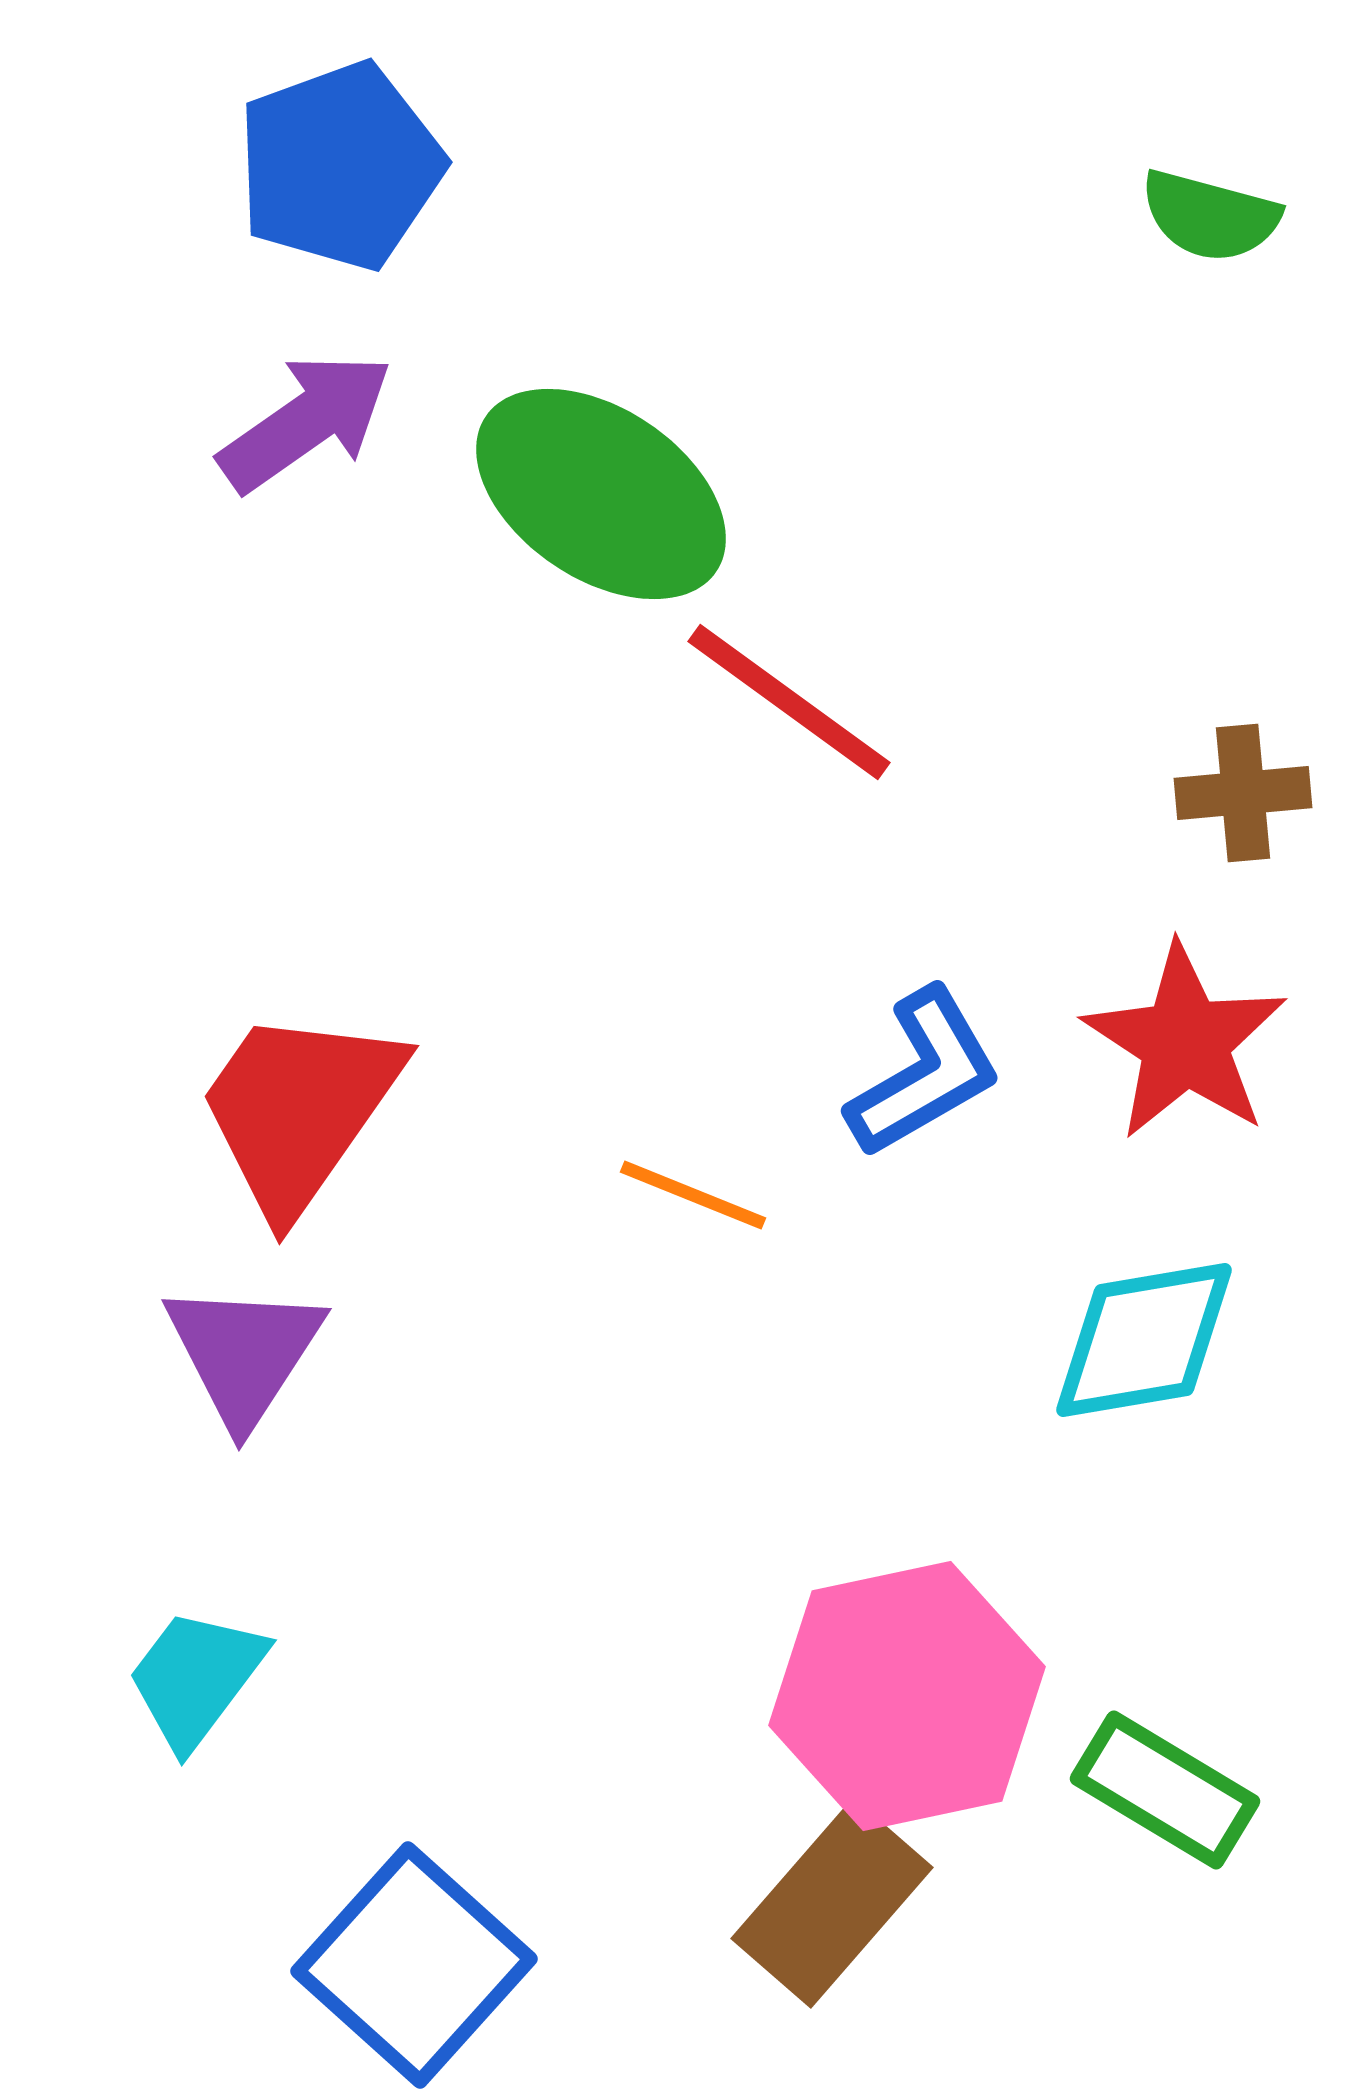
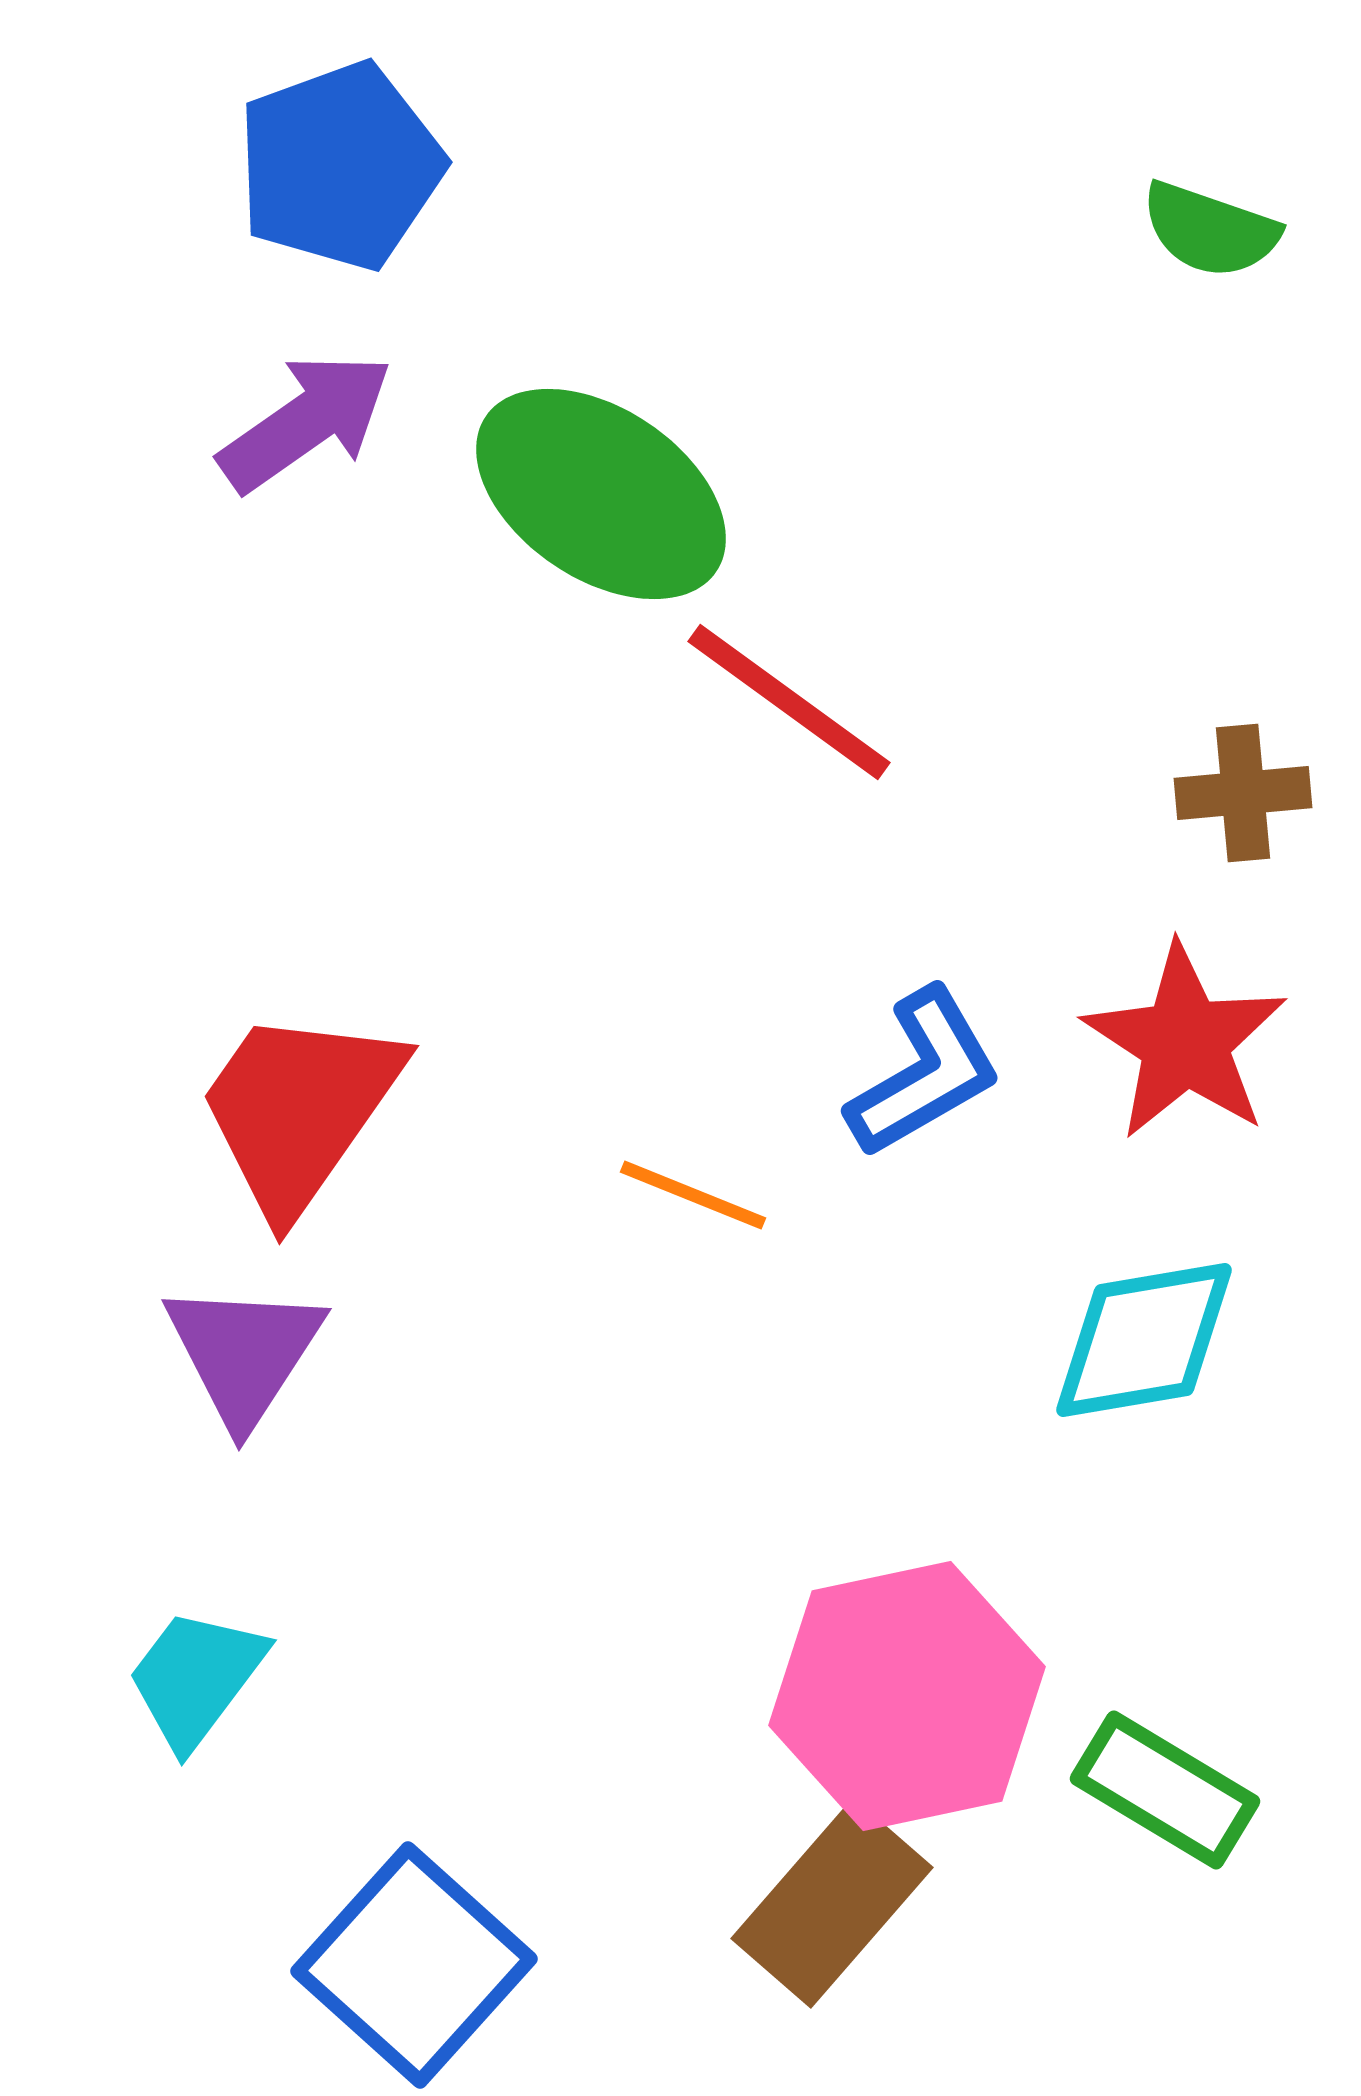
green semicircle: moved 14 px down; rotated 4 degrees clockwise
